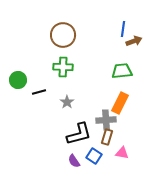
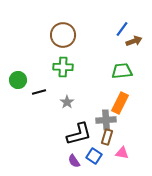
blue line: moved 1 px left; rotated 28 degrees clockwise
